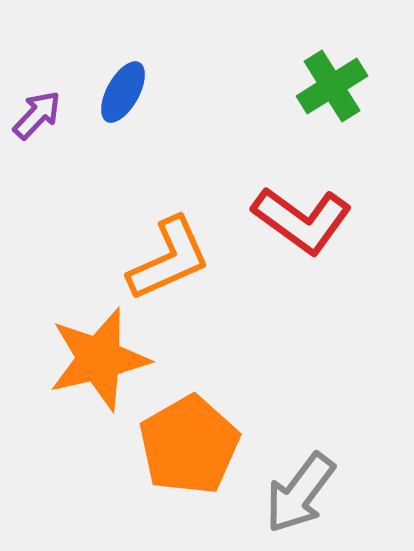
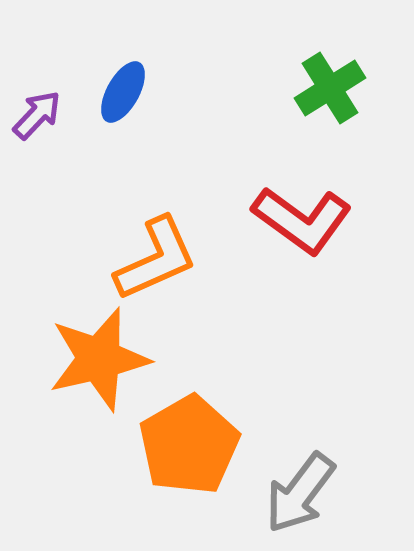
green cross: moved 2 px left, 2 px down
orange L-shape: moved 13 px left
